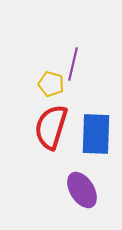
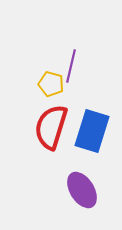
purple line: moved 2 px left, 2 px down
blue rectangle: moved 4 px left, 3 px up; rotated 15 degrees clockwise
